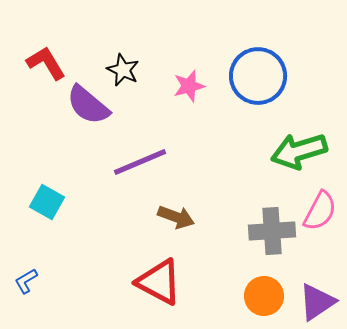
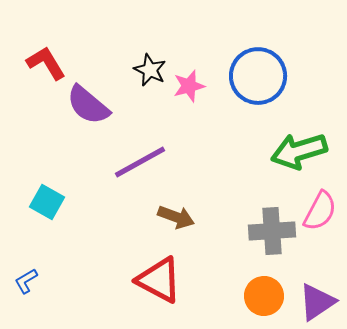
black star: moved 27 px right
purple line: rotated 6 degrees counterclockwise
red triangle: moved 2 px up
